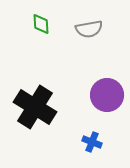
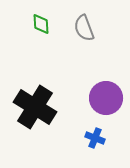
gray semicircle: moved 5 px left, 1 px up; rotated 80 degrees clockwise
purple circle: moved 1 px left, 3 px down
blue cross: moved 3 px right, 4 px up
